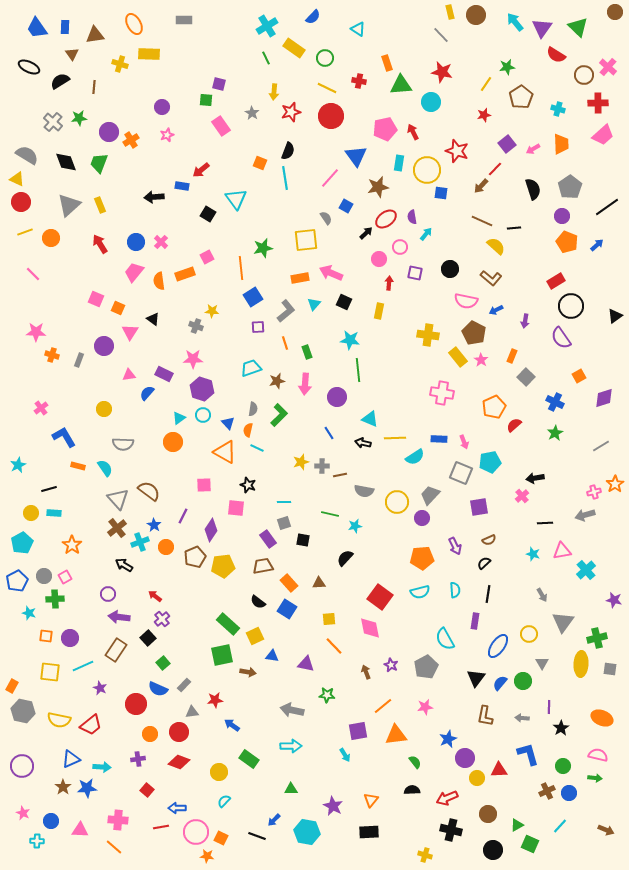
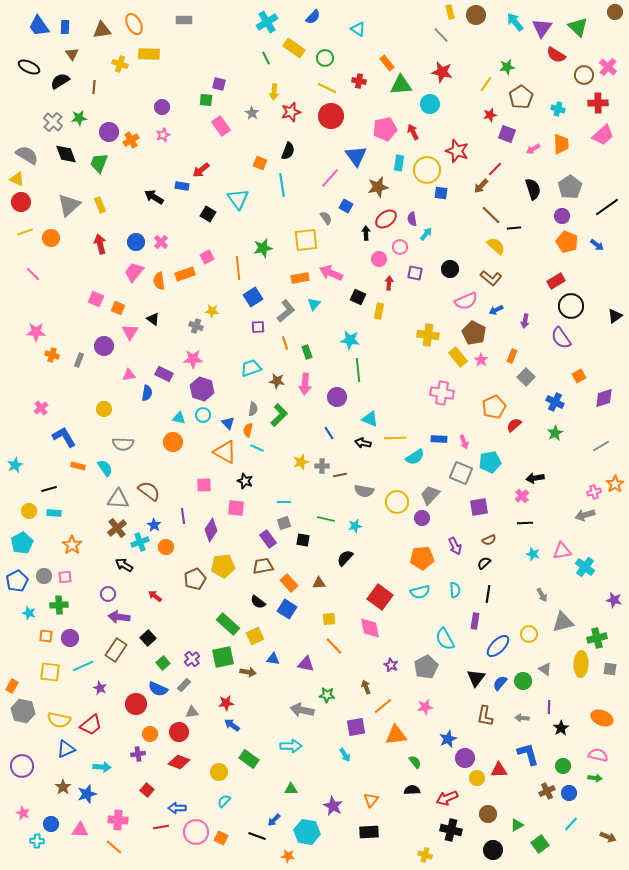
cyan cross at (267, 26): moved 4 px up
blue trapezoid at (37, 28): moved 2 px right, 2 px up
brown triangle at (95, 35): moved 7 px right, 5 px up
orange rectangle at (387, 63): rotated 21 degrees counterclockwise
cyan circle at (431, 102): moved 1 px left, 2 px down
red star at (484, 115): moved 6 px right
pink star at (167, 135): moved 4 px left
purple square at (507, 144): moved 10 px up; rotated 30 degrees counterclockwise
black diamond at (66, 162): moved 8 px up
cyan line at (285, 178): moved 3 px left, 7 px down
black arrow at (154, 197): rotated 36 degrees clockwise
cyan triangle at (236, 199): moved 2 px right
purple semicircle at (412, 217): moved 2 px down
brown line at (482, 221): moved 9 px right, 6 px up; rotated 20 degrees clockwise
black arrow at (366, 233): rotated 48 degrees counterclockwise
red arrow at (100, 244): rotated 18 degrees clockwise
blue arrow at (597, 245): rotated 80 degrees clockwise
orange line at (241, 268): moved 3 px left
pink semicircle at (466, 301): rotated 35 degrees counterclockwise
black square at (344, 302): moved 14 px right, 5 px up
brown star at (277, 381): rotated 21 degrees clockwise
blue semicircle at (147, 393): rotated 147 degrees clockwise
cyan triangle at (179, 418): rotated 48 degrees clockwise
cyan star at (18, 465): moved 3 px left
black star at (248, 485): moved 3 px left, 4 px up
gray triangle at (118, 499): rotated 45 degrees counterclockwise
yellow circle at (31, 513): moved 2 px left, 2 px up
green line at (330, 514): moved 4 px left, 5 px down
purple line at (183, 516): rotated 35 degrees counterclockwise
black line at (545, 523): moved 20 px left
brown pentagon at (195, 557): moved 22 px down
cyan cross at (586, 570): moved 1 px left, 3 px up; rotated 12 degrees counterclockwise
pink square at (65, 577): rotated 24 degrees clockwise
green cross at (55, 599): moved 4 px right, 6 px down
purple cross at (162, 619): moved 30 px right, 40 px down
gray triangle at (563, 622): rotated 40 degrees clockwise
blue ellipse at (498, 646): rotated 10 degrees clockwise
green square at (222, 655): moved 1 px right, 2 px down
blue triangle at (272, 656): moved 1 px right, 3 px down
gray triangle at (542, 663): moved 3 px right, 6 px down; rotated 24 degrees counterclockwise
brown arrow at (366, 672): moved 15 px down
red star at (215, 700): moved 11 px right, 3 px down
gray arrow at (292, 710): moved 10 px right
purple square at (358, 731): moved 2 px left, 4 px up
blue triangle at (71, 759): moved 5 px left, 10 px up
purple cross at (138, 759): moved 5 px up
blue star at (87, 788): moved 6 px down; rotated 12 degrees counterclockwise
blue circle at (51, 821): moved 3 px down
cyan line at (560, 826): moved 11 px right, 2 px up
brown arrow at (606, 830): moved 2 px right, 7 px down
green square at (530, 844): moved 10 px right; rotated 30 degrees clockwise
orange star at (207, 856): moved 81 px right
